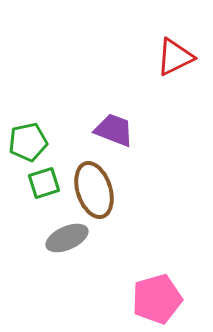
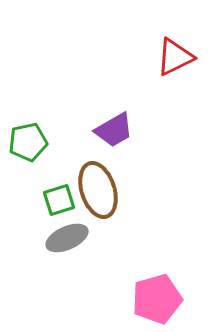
purple trapezoid: rotated 129 degrees clockwise
green square: moved 15 px right, 17 px down
brown ellipse: moved 4 px right
